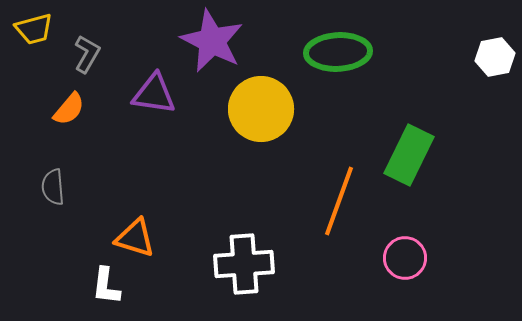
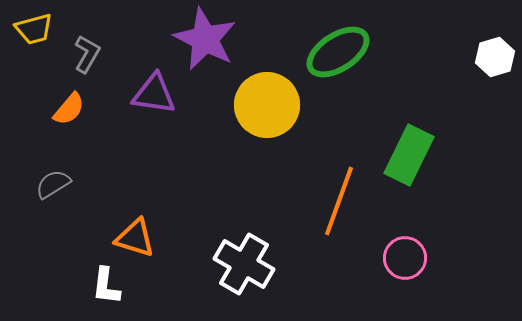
purple star: moved 7 px left, 2 px up
green ellipse: rotated 30 degrees counterclockwise
white hexagon: rotated 6 degrees counterclockwise
yellow circle: moved 6 px right, 4 px up
gray semicircle: moved 3 px up; rotated 63 degrees clockwise
white cross: rotated 34 degrees clockwise
